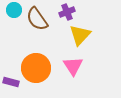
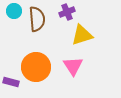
cyan circle: moved 1 px down
brown semicircle: rotated 150 degrees counterclockwise
yellow triangle: moved 2 px right; rotated 30 degrees clockwise
orange circle: moved 1 px up
